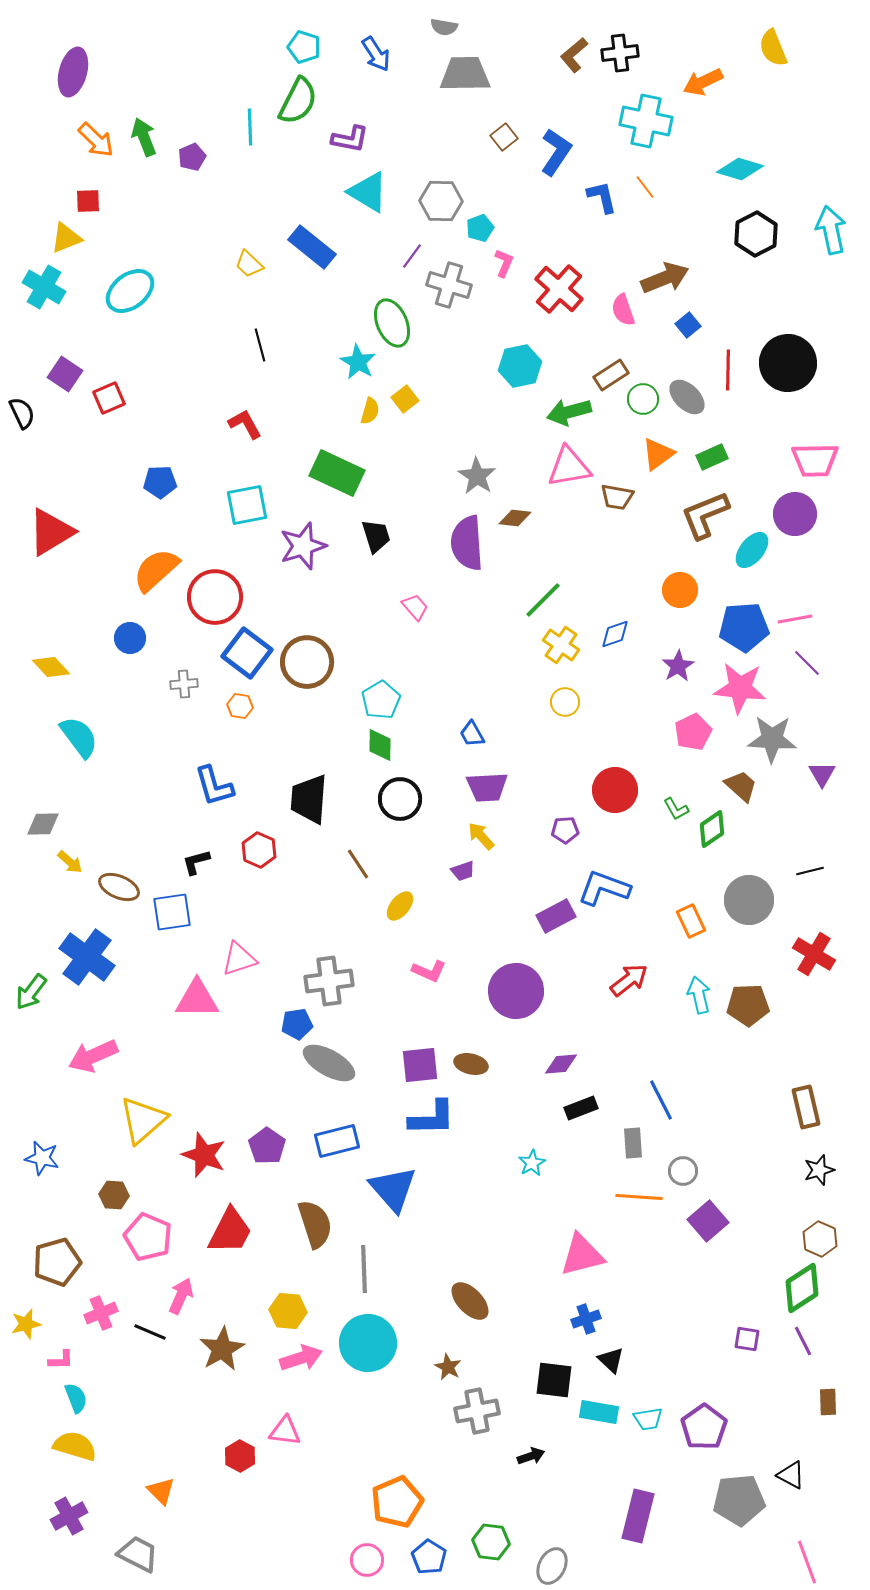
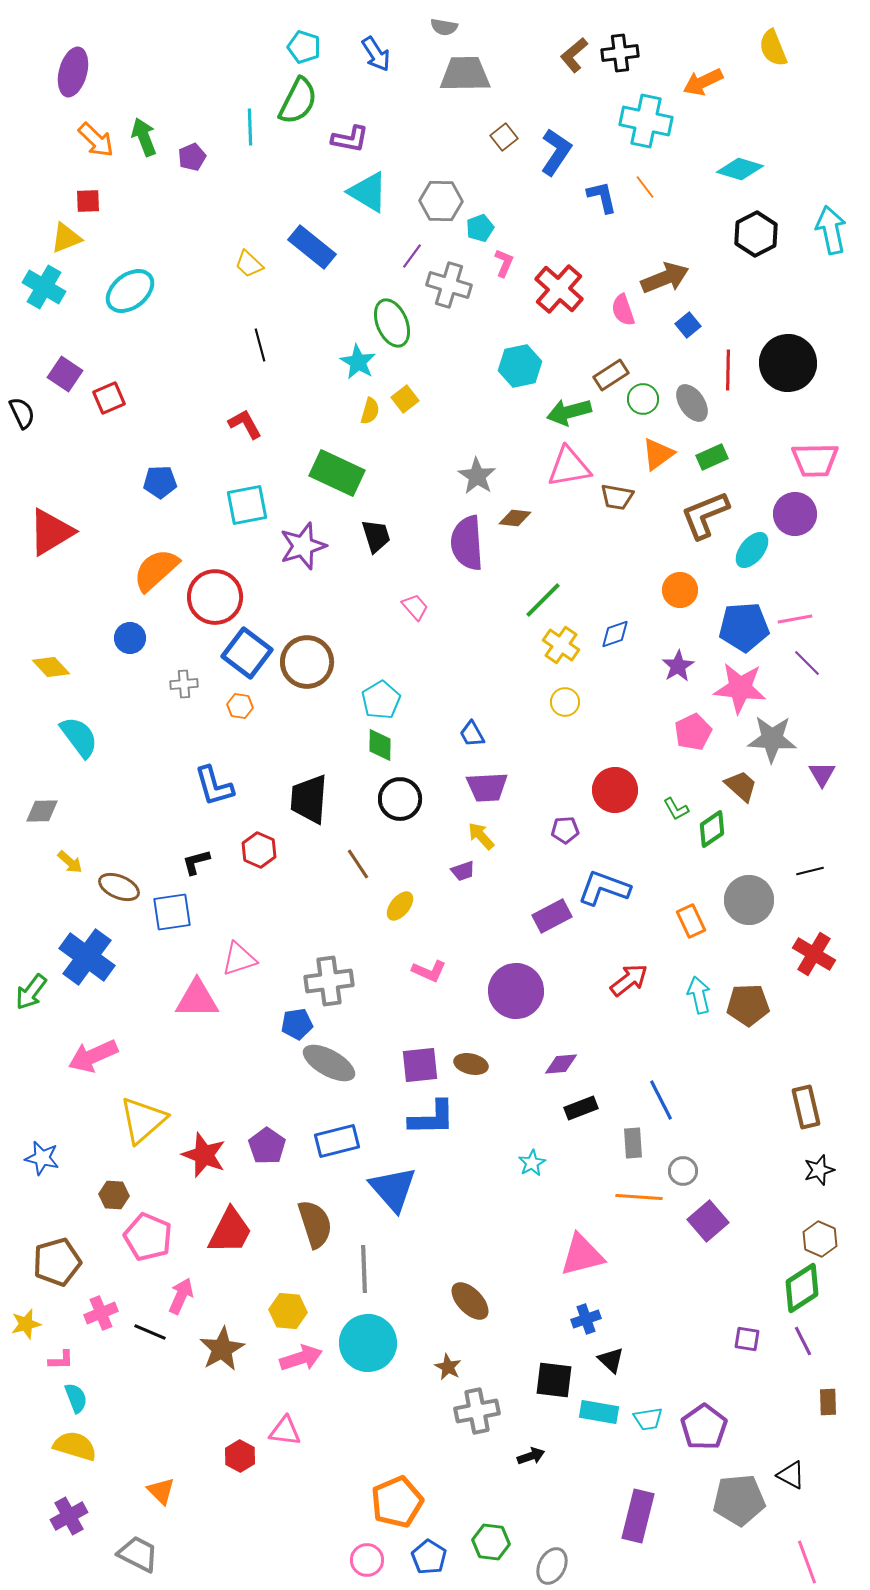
gray ellipse at (687, 397): moved 5 px right, 6 px down; rotated 12 degrees clockwise
gray diamond at (43, 824): moved 1 px left, 13 px up
purple rectangle at (556, 916): moved 4 px left
